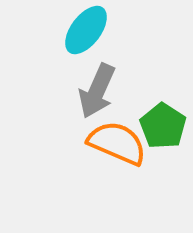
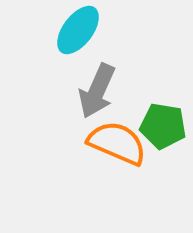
cyan ellipse: moved 8 px left
green pentagon: rotated 24 degrees counterclockwise
